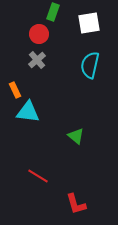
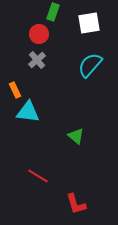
cyan semicircle: rotated 28 degrees clockwise
